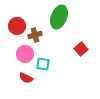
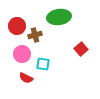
green ellipse: rotated 60 degrees clockwise
pink circle: moved 3 px left
